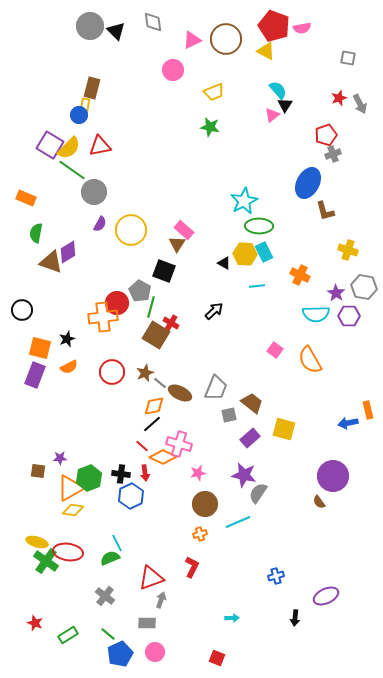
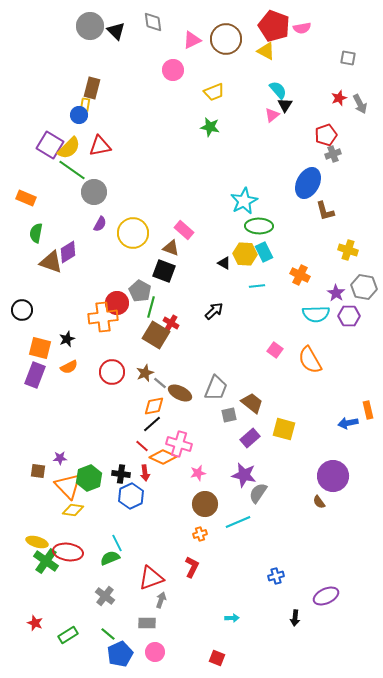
yellow circle at (131, 230): moved 2 px right, 3 px down
brown triangle at (177, 244): moved 6 px left, 4 px down; rotated 42 degrees counterclockwise
orange triangle at (70, 488): moved 2 px left, 2 px up; rotated 44 degrees counterclockwise
